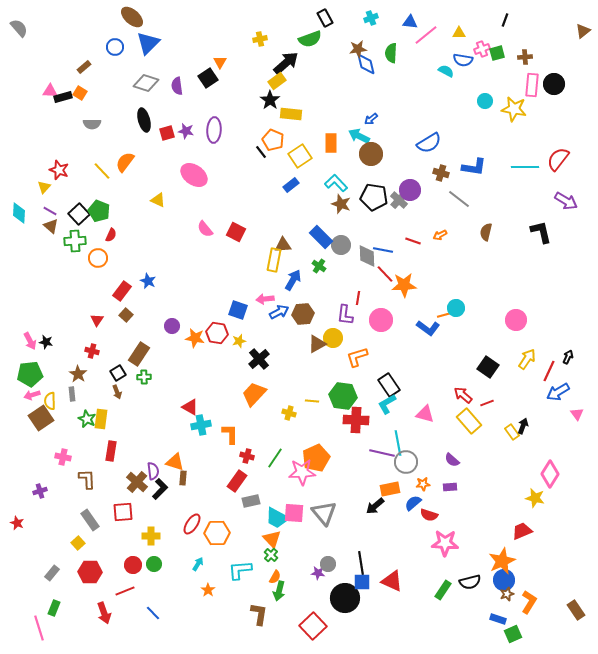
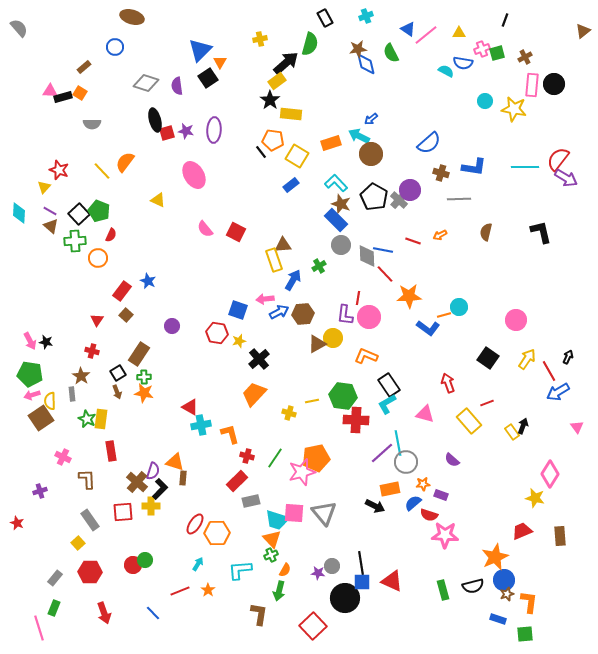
brown ellipse at (132, 17): rotated 25 degrees counterclockwise
cyan cross at (371, 18): moved 5 px left, 2 px up
blue triangle at (410, 22): moved 2 px left, 7 px down; rotated 28 degrees clockwise
green semicircle at (310, 39): moved 5 px down; rotated 55 degrees counterclockwise
blue triangle at (148, 43): moved 52 px right, 7 px down
green semicircle at (391, 53): rotated 30 degrees counterclockwise
brown cross at (525, 57): rotated 24 degrees counterclockwise
blue semicircle at (463, 60): moved 3 px down
black ellipse at (144, 120): moved 11 px right
orange pentagon at (273, 140): rotated 15 degrees counterclockwise
orange rectangle at (331, 143): rotated 72 degrees clockwise
blue semicircle at (429, 143): rotated 10 degrees counterclockwise
yellow square at (300, 156): moved 3 px left; rotated 25 degrees counterclockwise
pink ellipse at (194, 175): rotated 24 degrees clockwise
black pentagon at (374, 197): rotated 20 degrees clockwise
gray line at (459, 199): rotated 40 degrees counterclockwise
purple arrow at (566, 201): moved 23 px up
blue rectangle at (321, 237): moved 15 px right, 17 px up
yellow rectangle at (274, 260): rotated 30 degrees counterclockwise
green cross at (319, 266): rotated 24 degrees clockwise
orange star at (404, 285): moved 5 px right, 11 px down
cyan circle at (456, 308): moved 3 px right, 1 px up
pink circle at (381, 320): moved 12 px left, 3 px up
orange star at (195, 338): moved 51 px left, 55 px down
orange L-shape at (357, 357): moved 9 px right, 1 px up; rotated 40 degrees clockwise
black square at (488, 367): moved 9 px up
red line at (549, 371): rotated 55 degrees counterclockwise
green pentagon at (30, 374): rotated 15 degrees clockwise
brown star at (78, 374): moved 3 px right, 2 px down
red arrow at (463, 395): moved 15 px left, 12 px up; rotated 30 degrees clockwise
yellow line at (312, 401): rotated 16 degrees counterclockwise
pink triangle at (577, 414): moved 13 px down
orange L-shape at (230, 434): rotated 15 degrees counterclockwise
red rectangle at (111, 451): rotated 18 degrees counterclockwise
purple line at (382, 453): rotated 55 degrees counterclockwise
pink cross at (63, 457): rotated 14 degrees clockwise
orange pentagon at (316, 458): rotated 12 degrees clockwise
purple semicircle at (153, 471): rotated 24 degrees clockwise
pink star at (302, 472): rotated 12 degrees counterclockwise
red rectangle at (237, 481): rotated 10 degrees clockwise
purple rectangle at (450, 487): moved 9 px left, 8 px down; rotated 24 degrees clockwise
black arrow at (375, 506): rotated 114 degrees counterclockwise
cyan trapezoid at (277, 518): moved 2 px down; rotated 10 degrees counterclockwise
red ellipse at (192, 524): moved 3 px right
yellow cross at (151, 536): moved 30 px up
pink star at (445, 543): moved 8 px up
green cross at (271, 555): rotated 24 degrees clockwise
orange star at (502, 561): moved 7 px left, 4 px up
green circle at (154, 564): moved 9 px left, 4 px up
gray circle at (328, 564): moved 4 px right, 2 px down
gray rectangle at (52, 573): moved 3 px right, 5 px down
orange semicircle at (275, 577): moved 10 px right, 7 px up
black semicircle at (470, 582): moved 3 px right, 4 px down
green rectangle at (443, 590): rotated 48 degrees counterclockwise
red line at (125, 591): moved 55 px right
orange L-shape at (529, 602): rotated 25 degrees counterclockwise
brown rectangle at (576, 610): moved 16 px left, 74 px up; rotated 30 degrees clockwise
green square at (513, 634): moved 12 px right; rotated 18 degrees clockwise
